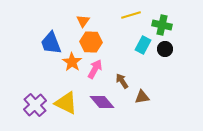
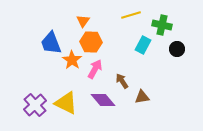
black circle: moved 12 px right
orange star: moved 2 px up
purple diamond: moved 1 px right, 2 px up
